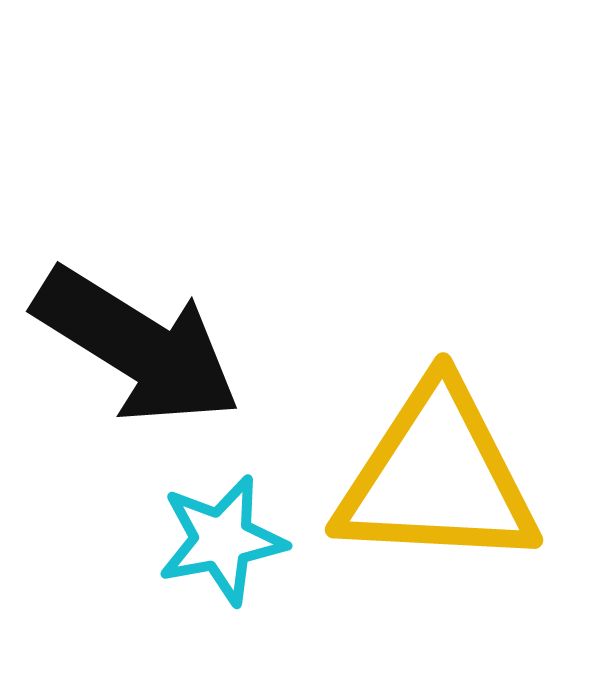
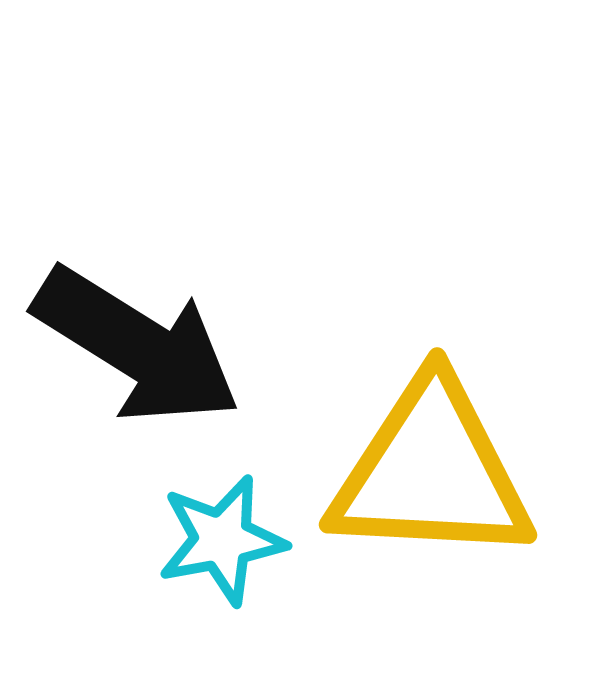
yellow triangle: moved 6 px left, 5 px up
